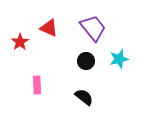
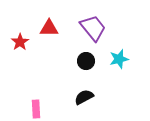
red triangle: rotated 24 degrees counterclockwise
pink rectangle: moved 1 px left, 24 px down
black semicircle: rotated 66 degrees counterclockwise
